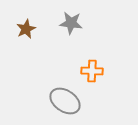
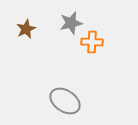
gray star: rotated 20 degrees counterclockwise
orange cross: moved 29 px up
